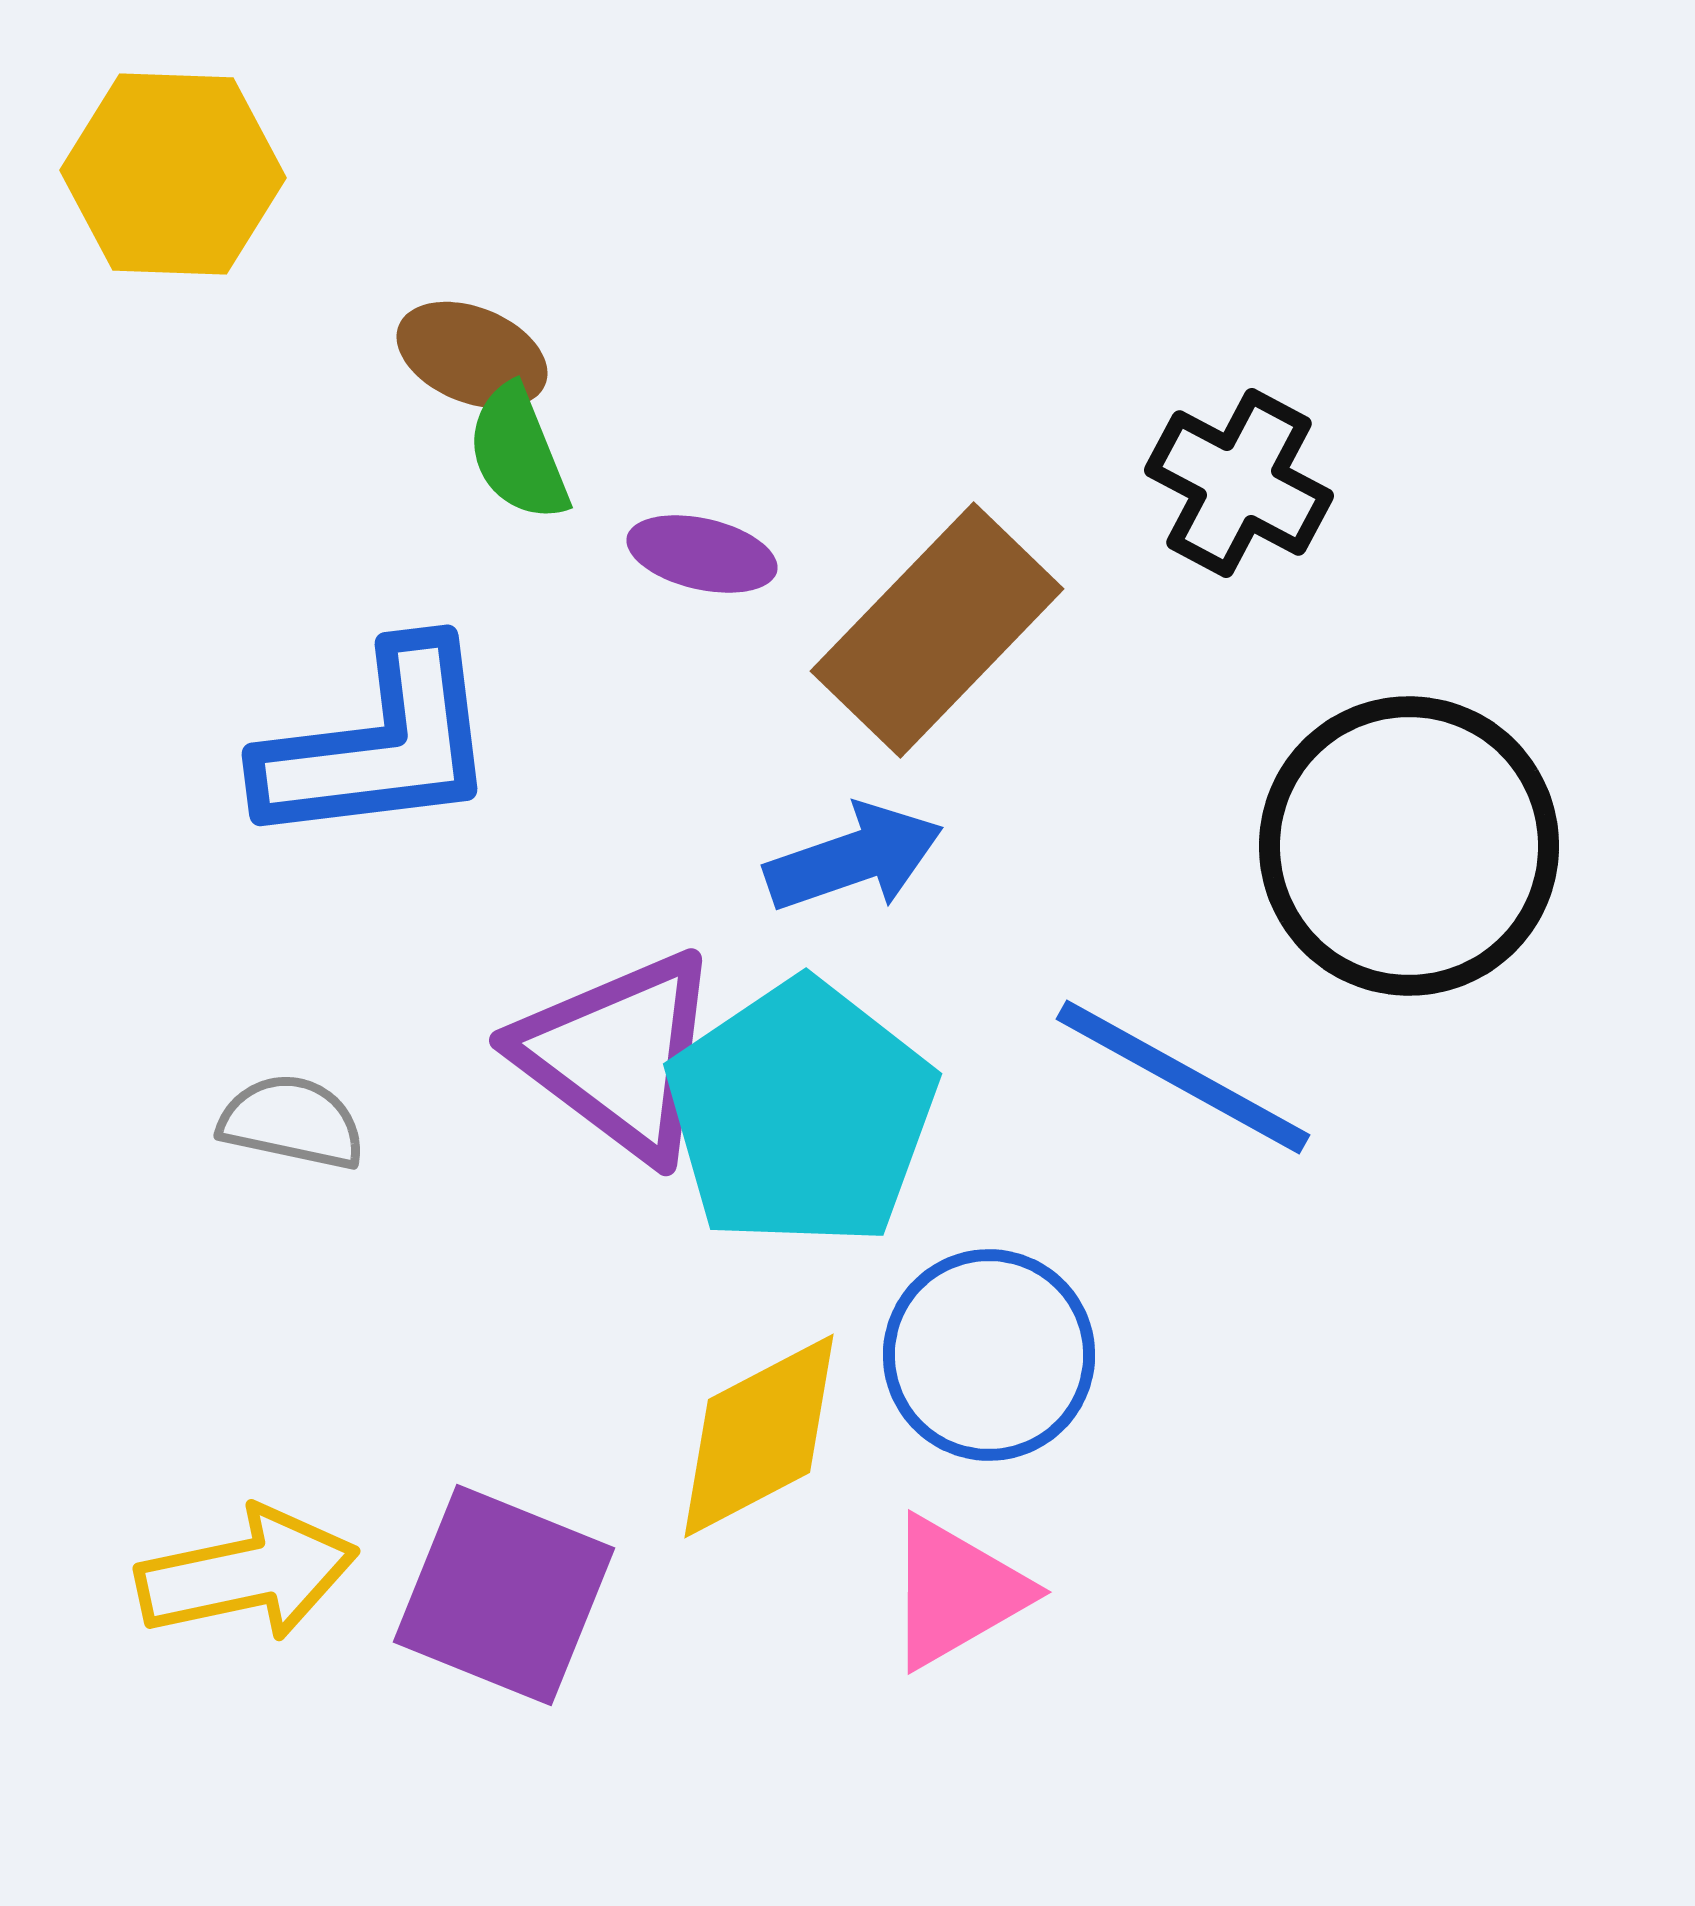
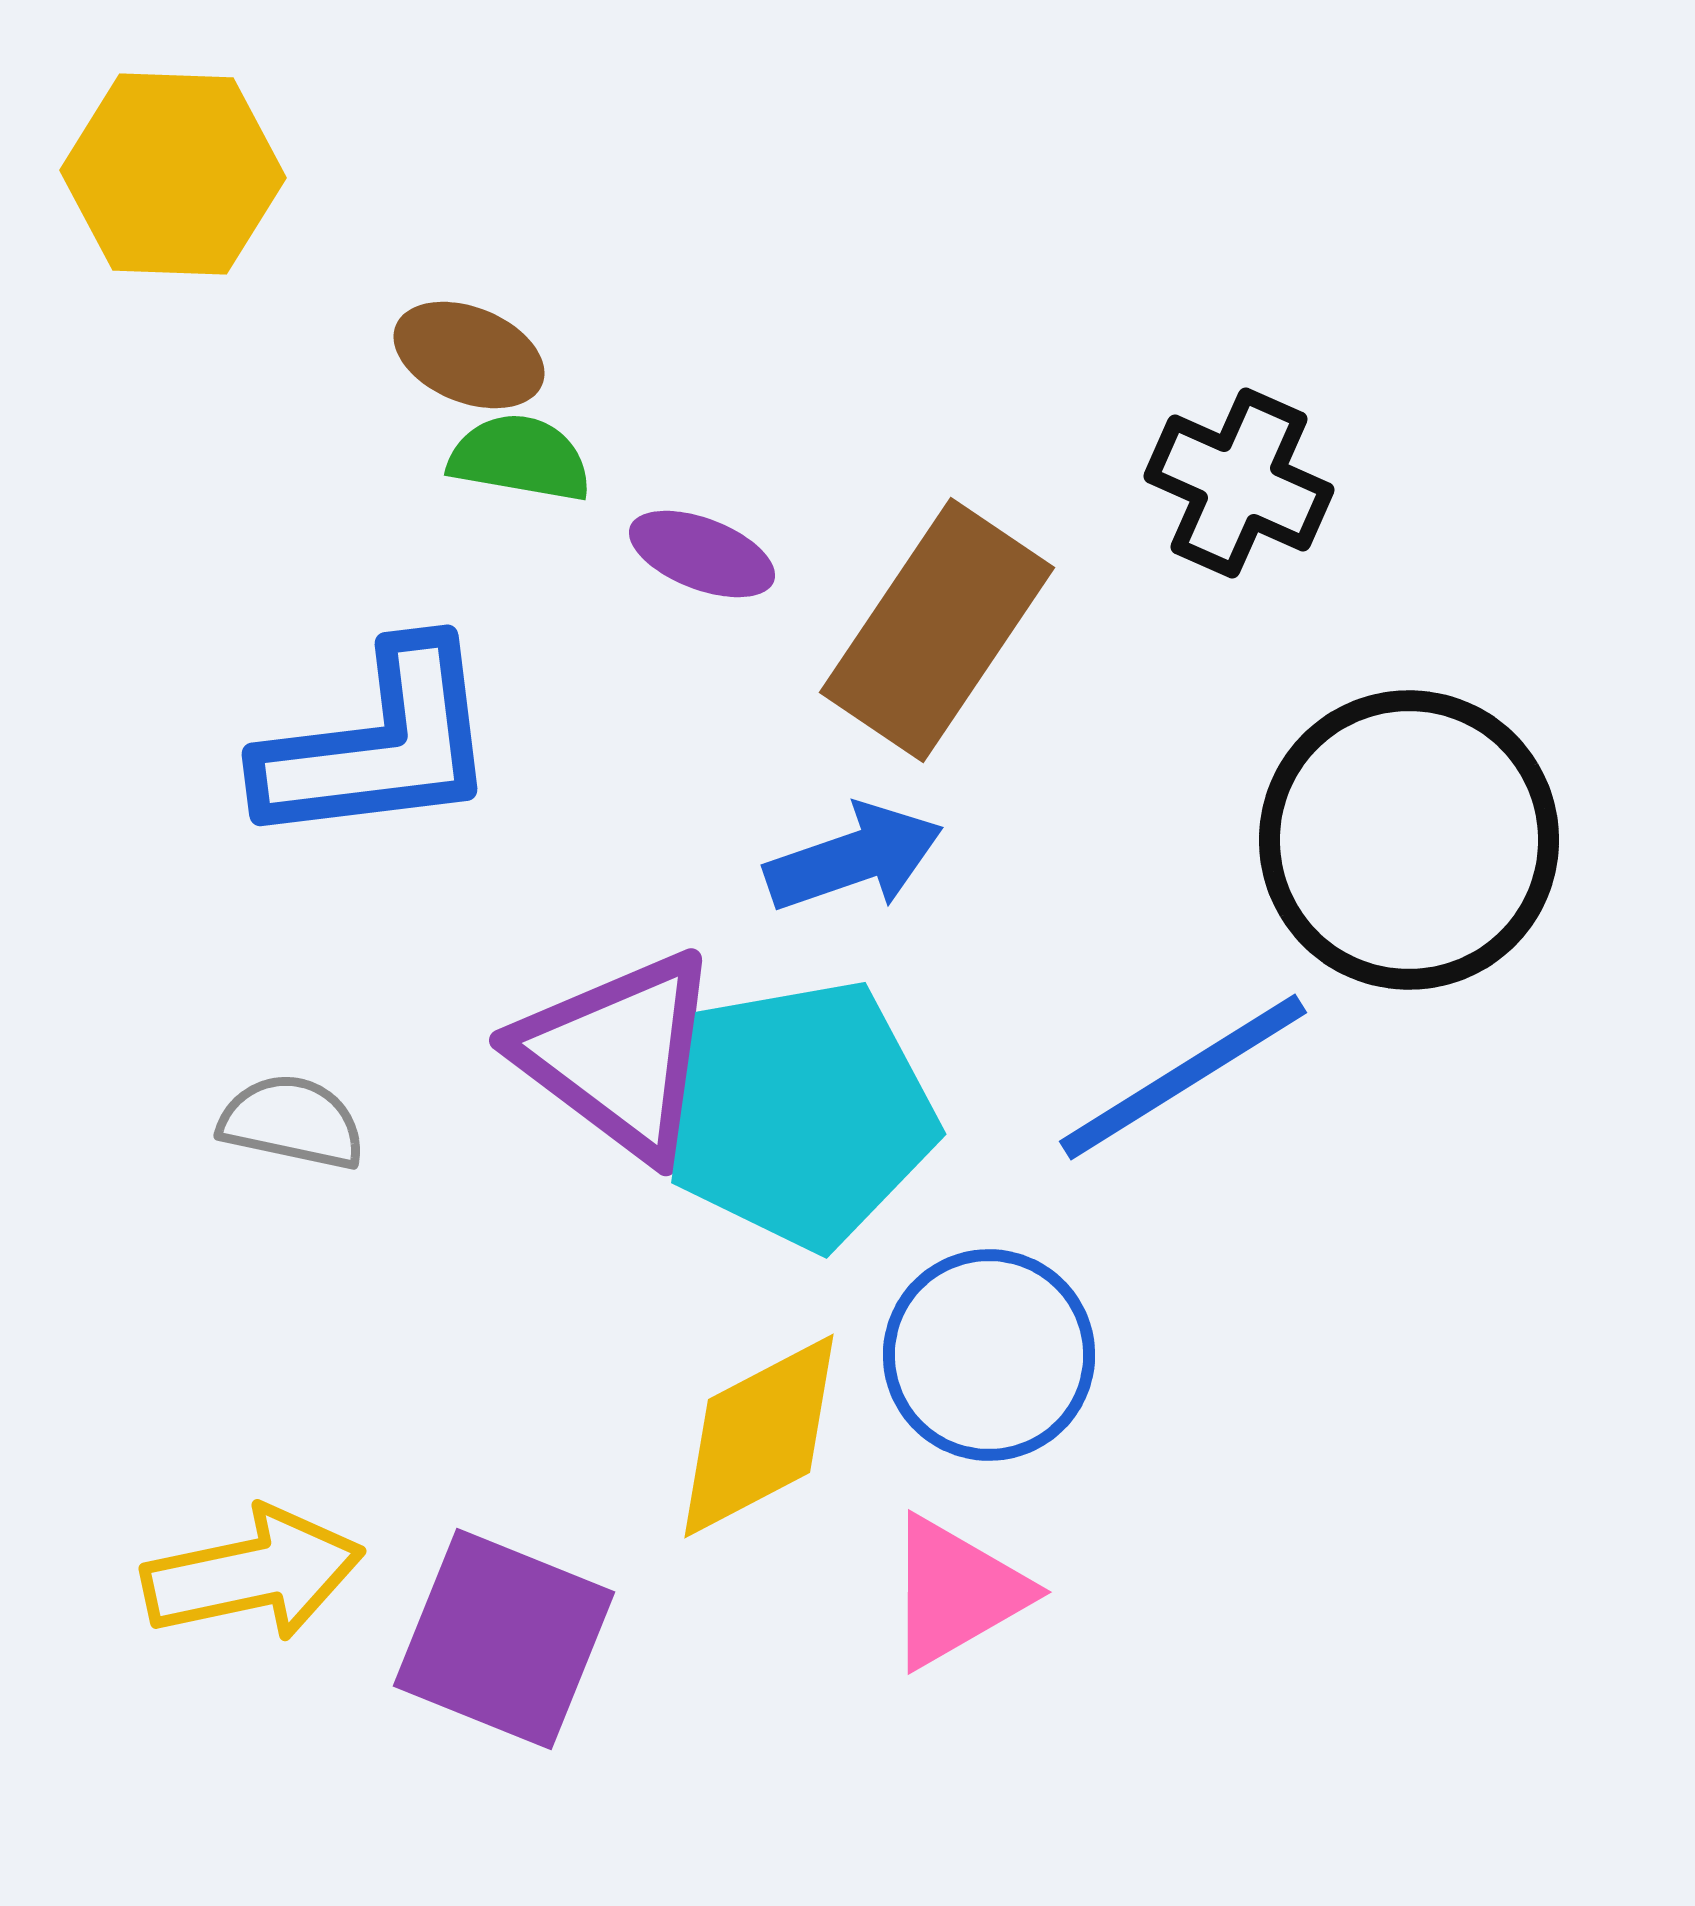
brown ellipse: moved 3 px left
green semicircle: moved 2 px right, 5 px down; rotated 122 degrees clockwise
black cross: rotated 4 degrees counterclockwise
purple ellipse: rotated 8 degrees clockwise
brown rectangle: rotated 10 degrees counterclockwise
black circle: moved 6 px up
blue line: rotated 61 degrees counterclockwise
cyan pentagon: rotated 24 degrees clockwise
yellow arrow: moved 6 px right
purple square: moved 44 px down
